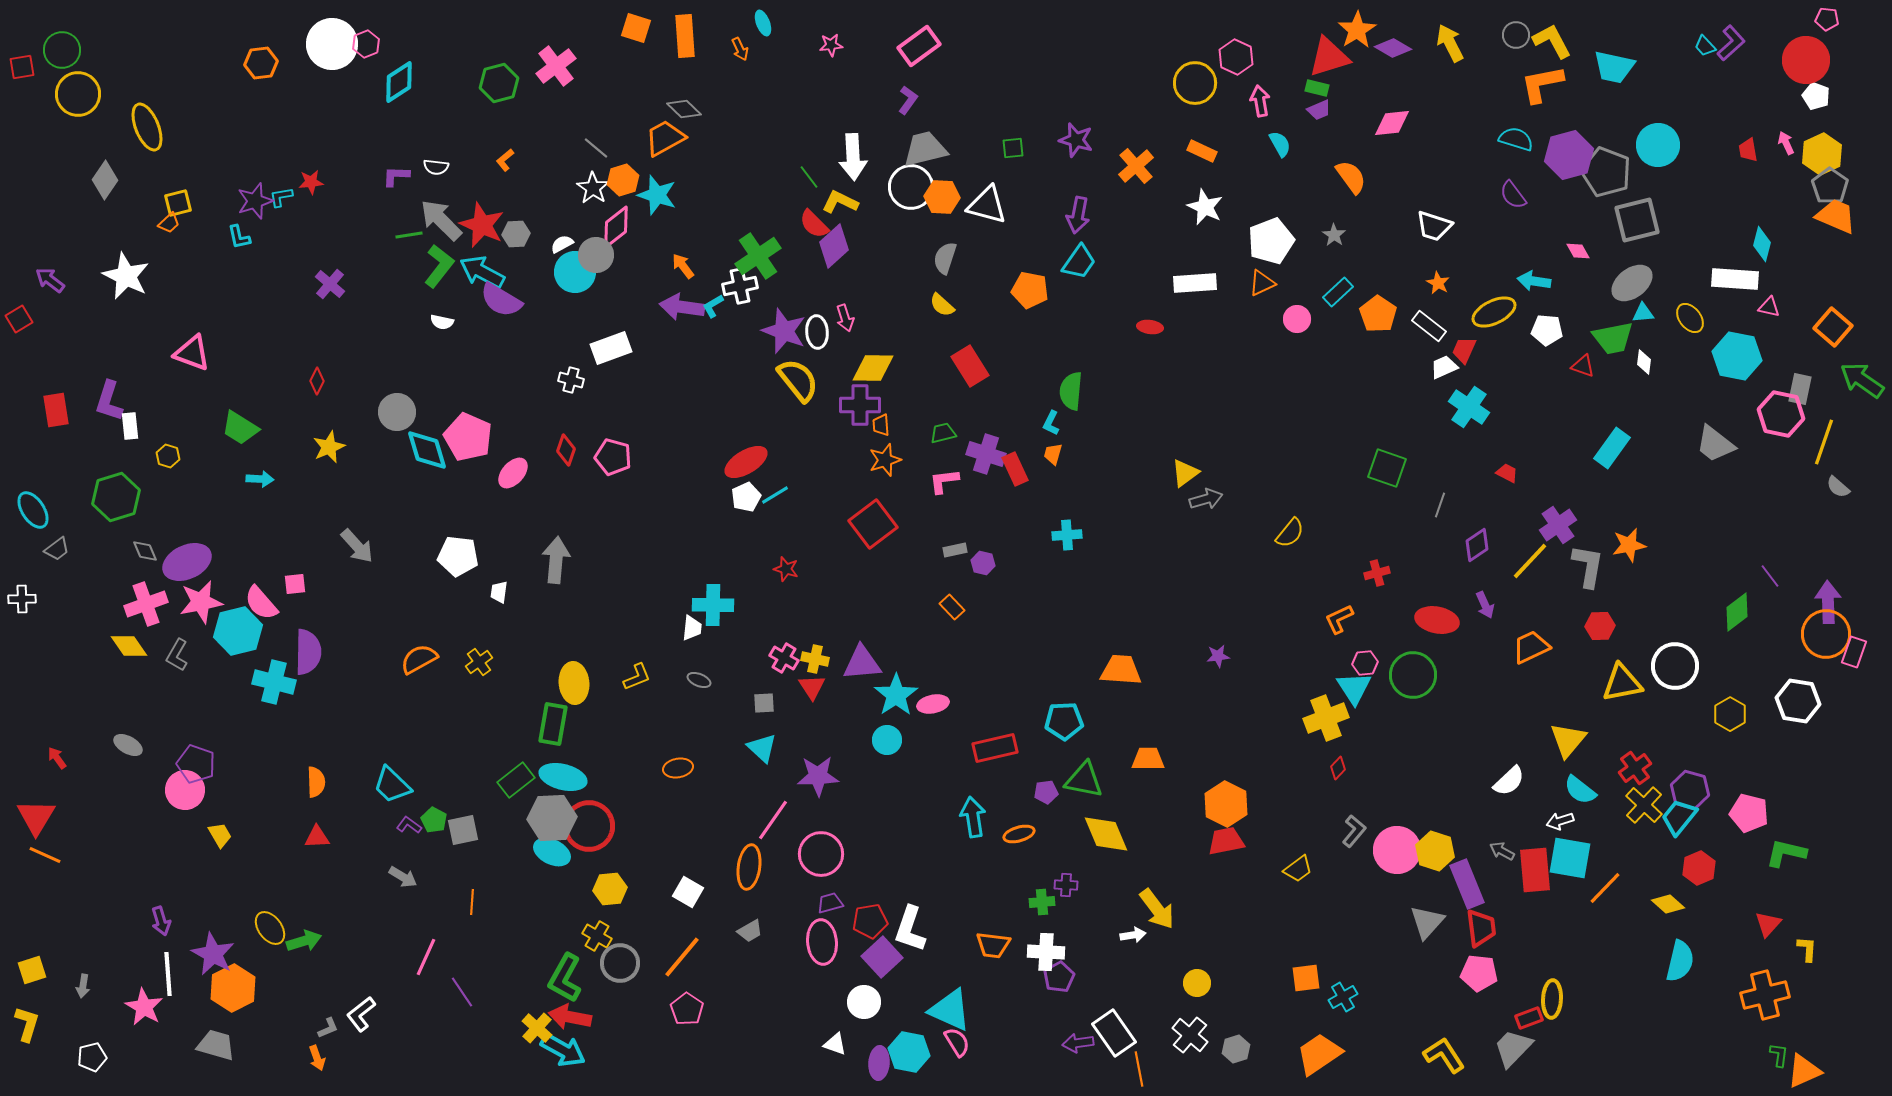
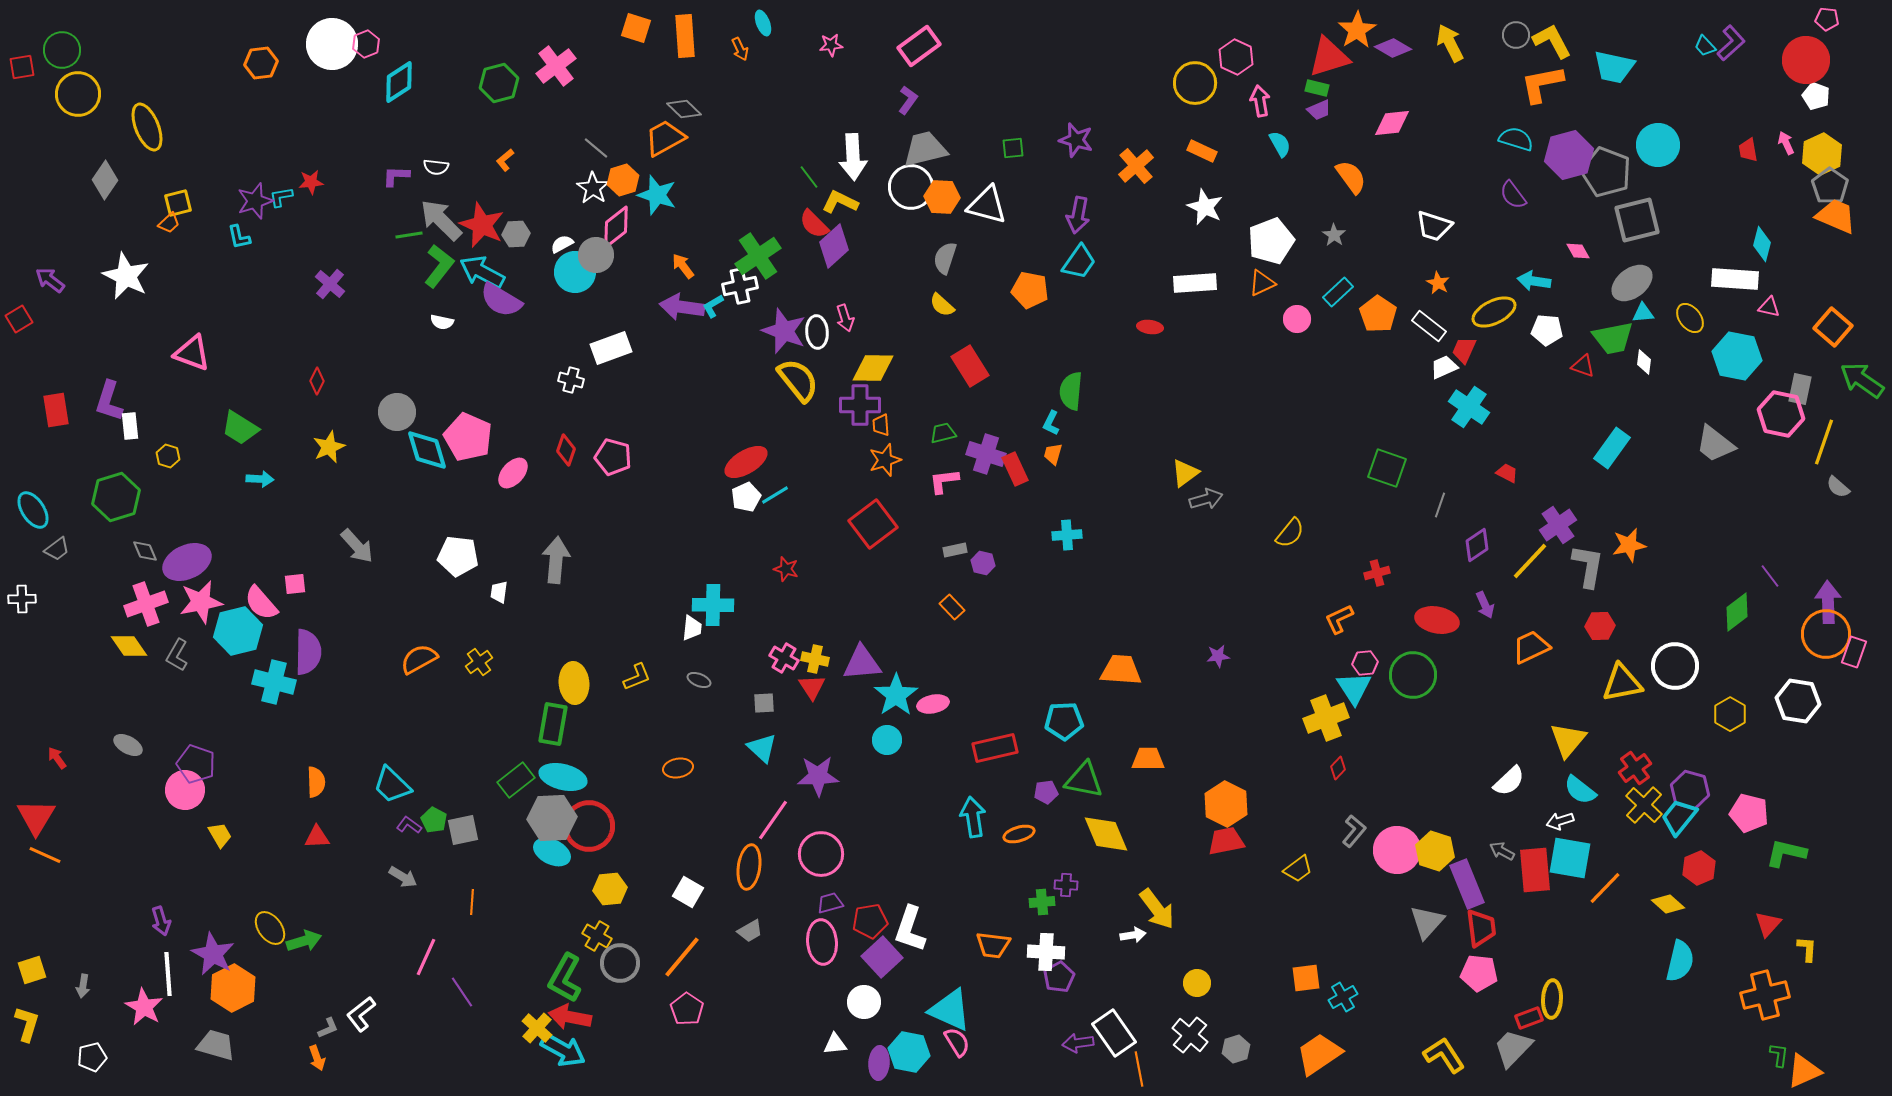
white triangle at (835, 1044): rotated 25 degrees counterclockwise
